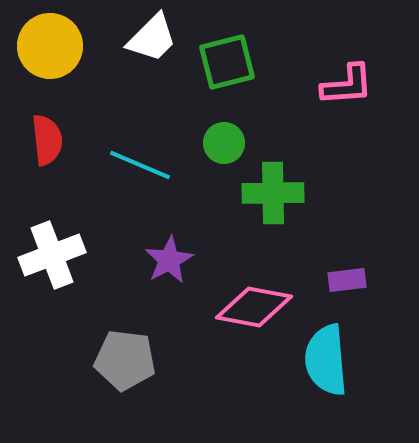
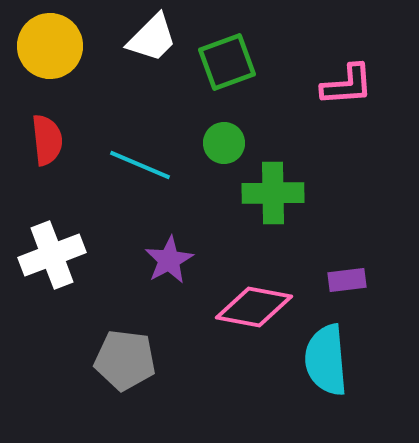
green square: rotated 6 degrees counterclockwise
